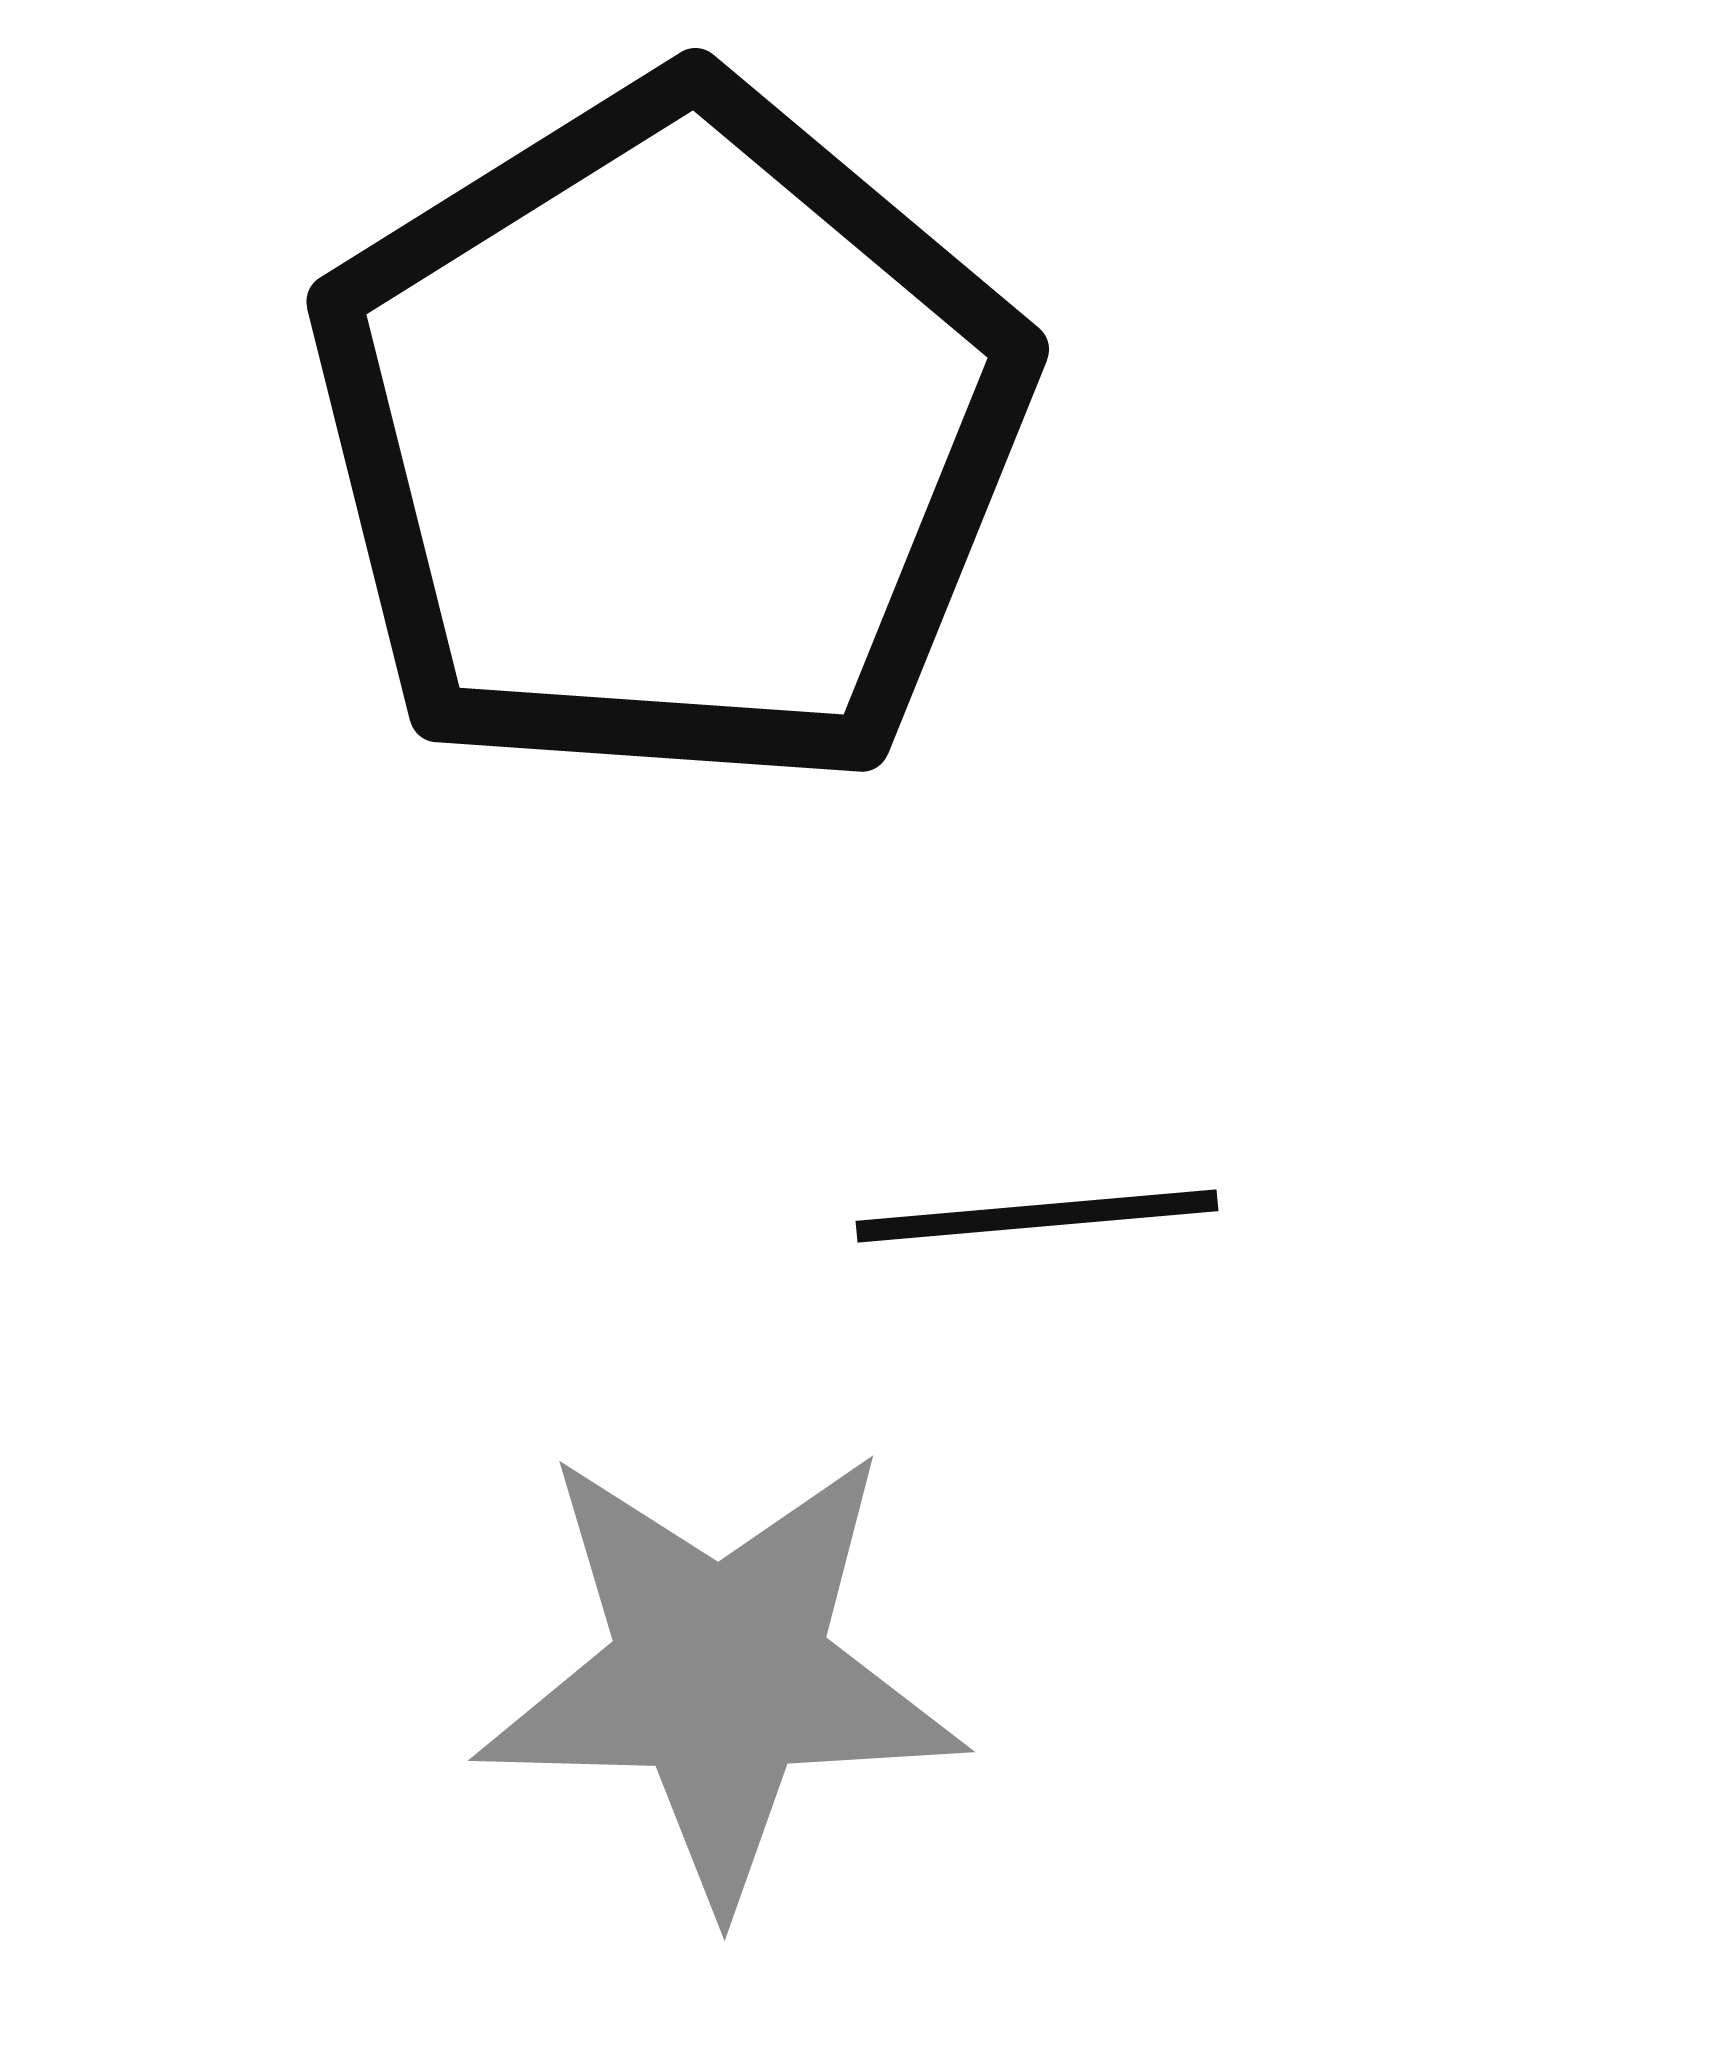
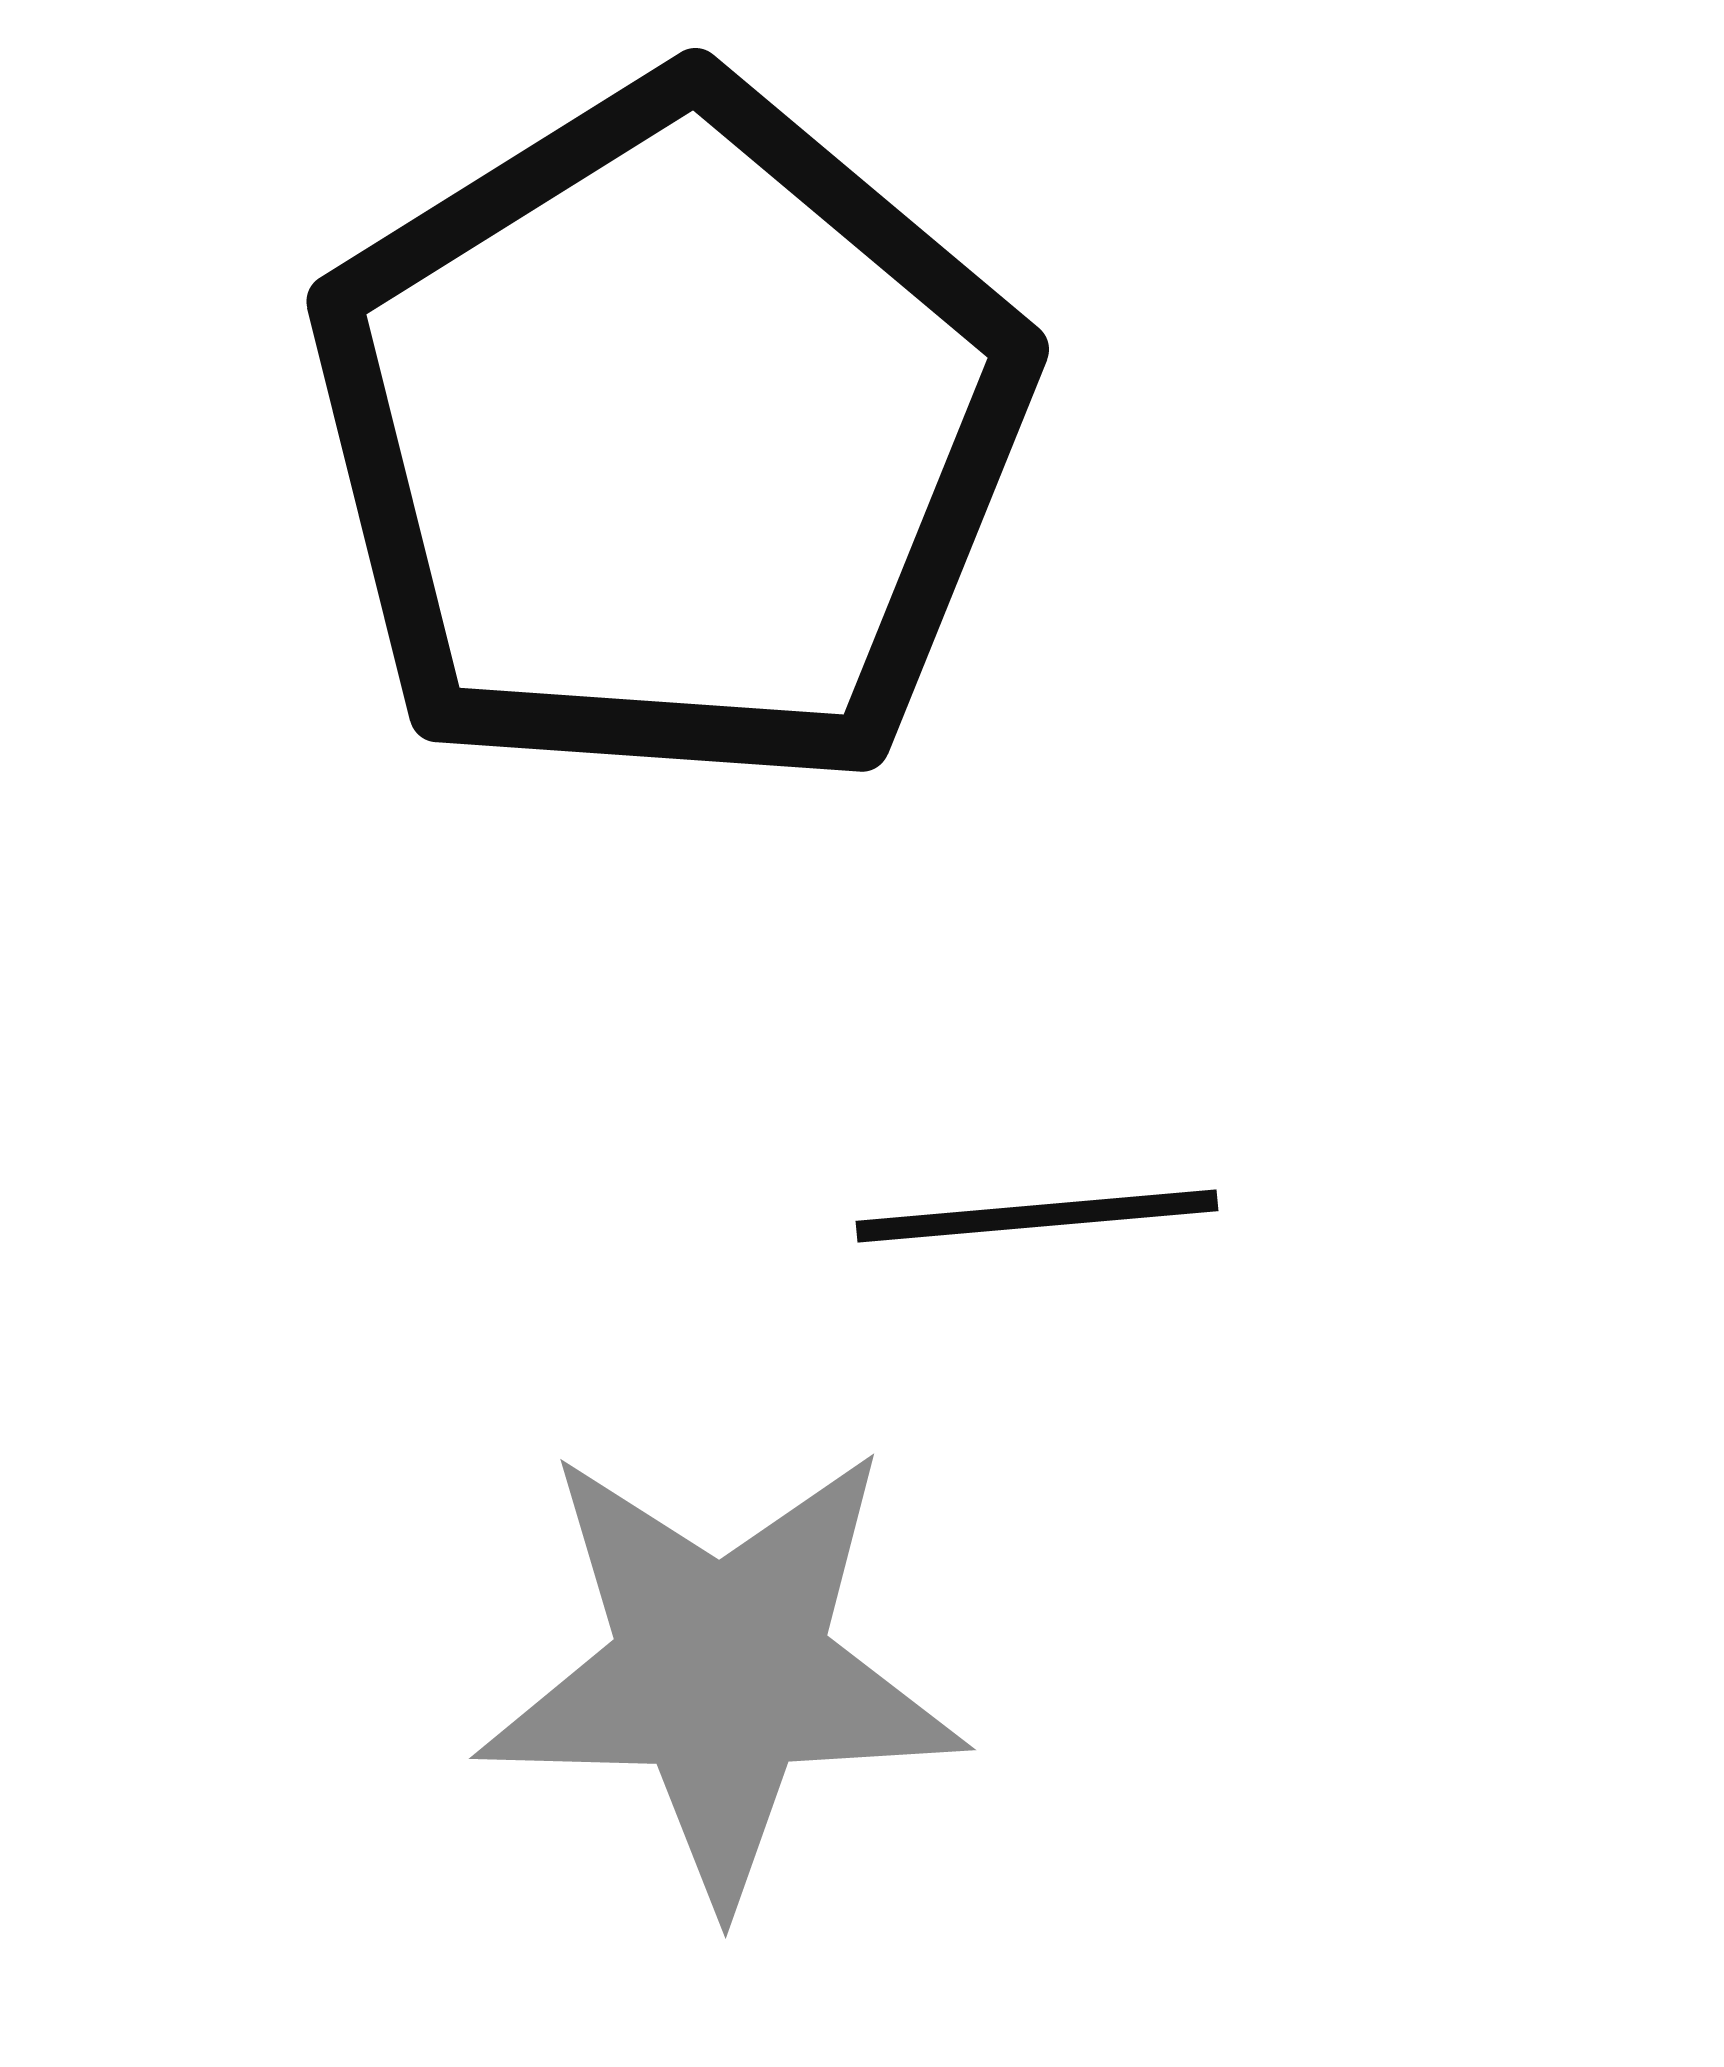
gray star: moved 1 px right, 2 px up
